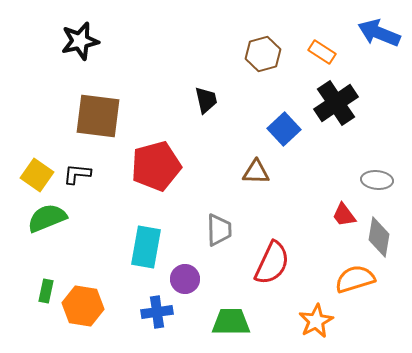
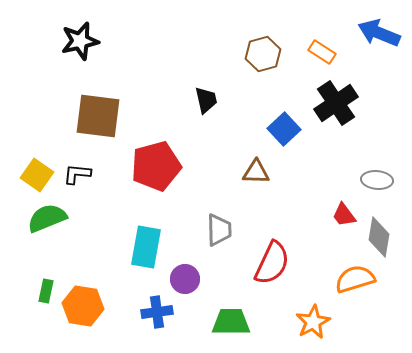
orange star: moved 3 px left, 1 px down
